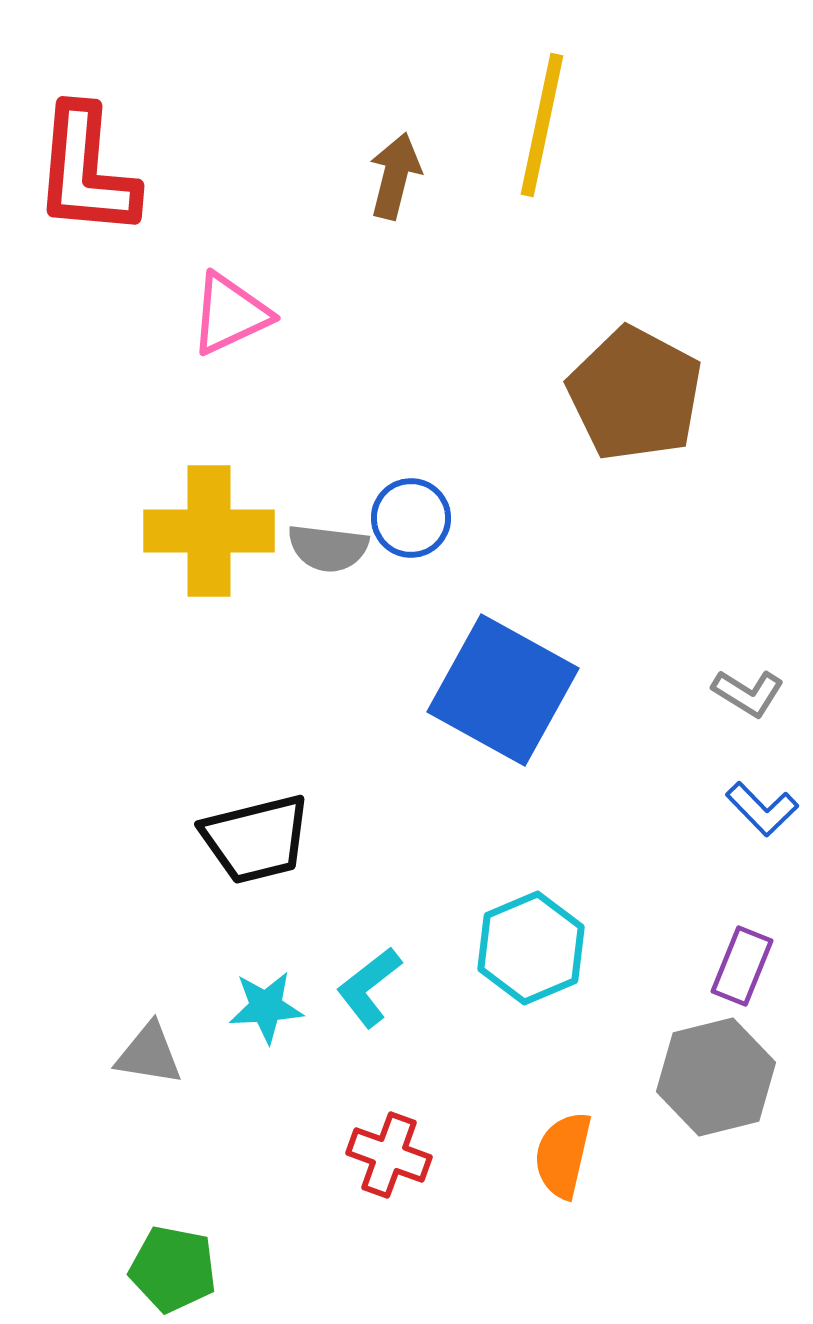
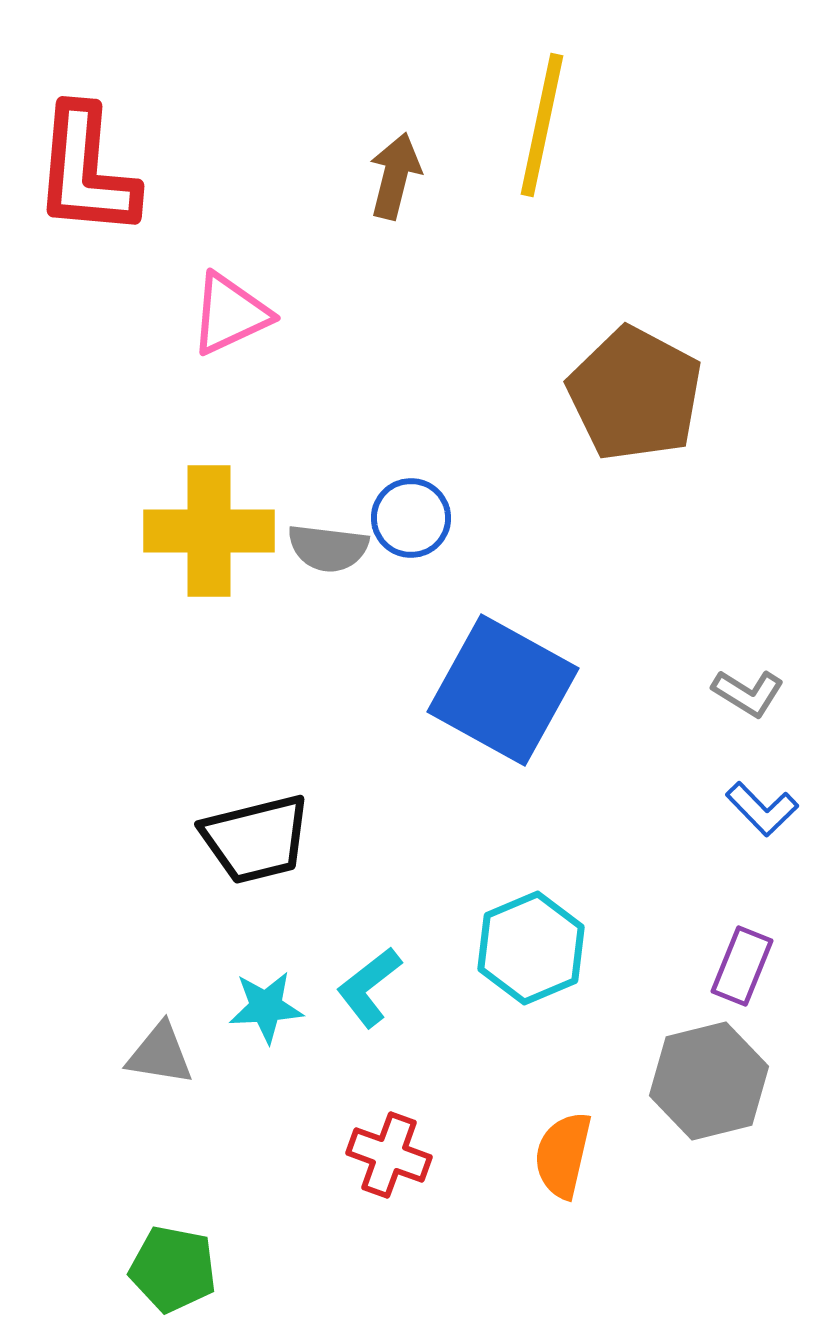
gray triangle: moved 11 px right
gray hexagon: moved 7 px left, 4 px down
